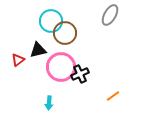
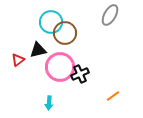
cyan circle: moved 1 px down
pink circle: moved 1 px left
